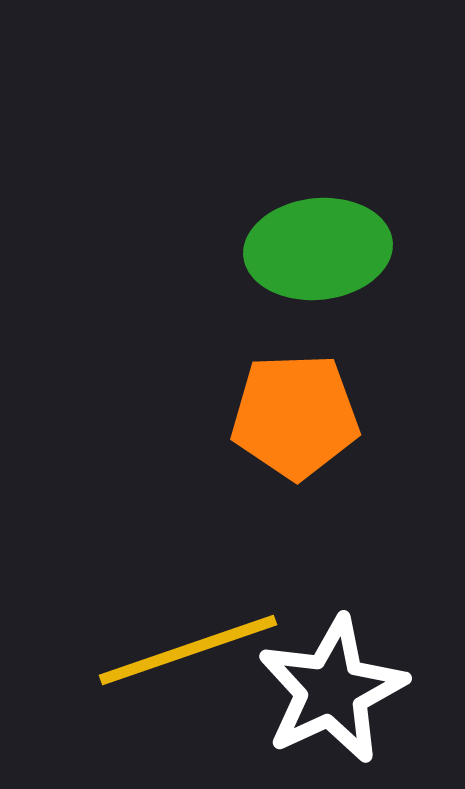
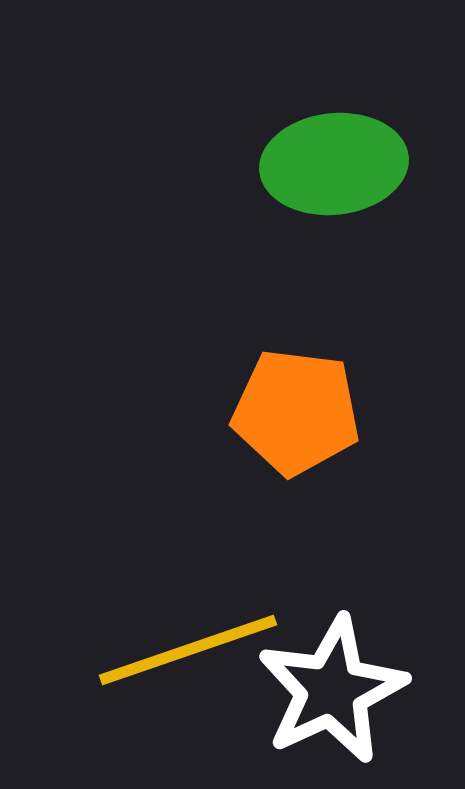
green ellipse: moved 16 px right, 85 px up
orange pentagon: moved 1 px right, 4 px up; rotated 9 degrees clockwise
